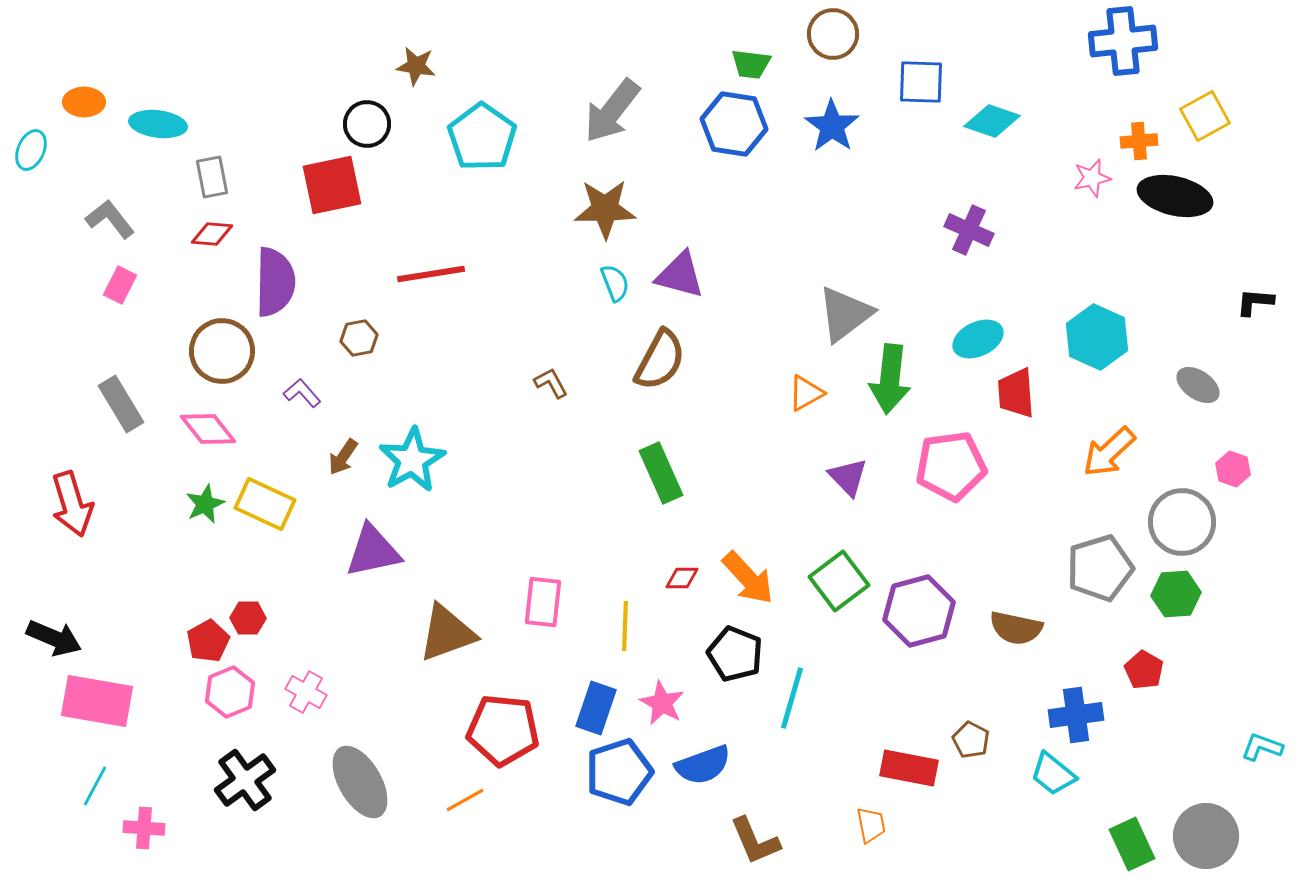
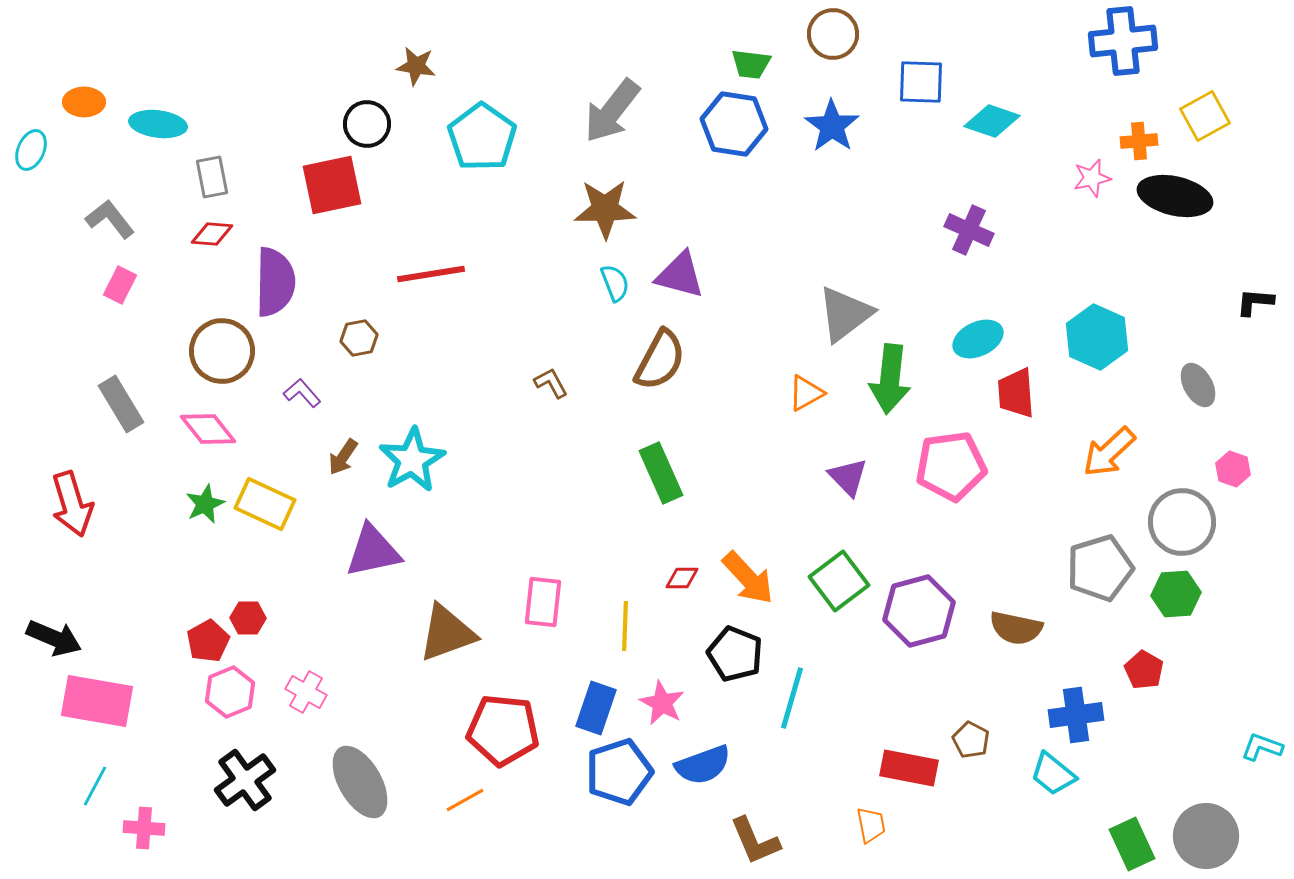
gray ellipse at (1198, 385): rotated 27 degrees clockwise
